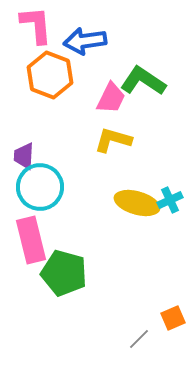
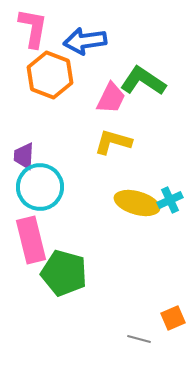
pink L-shape: moved 3 px left, 3 px down; rotated 15 degrees clockwise
yellow L-shape: moved 2 px down
gray line: rotated 60 degrees clockwise
